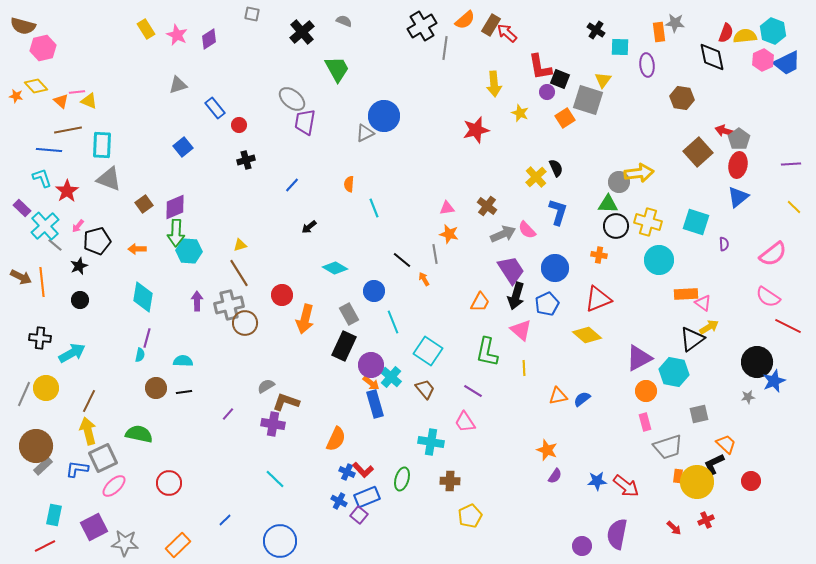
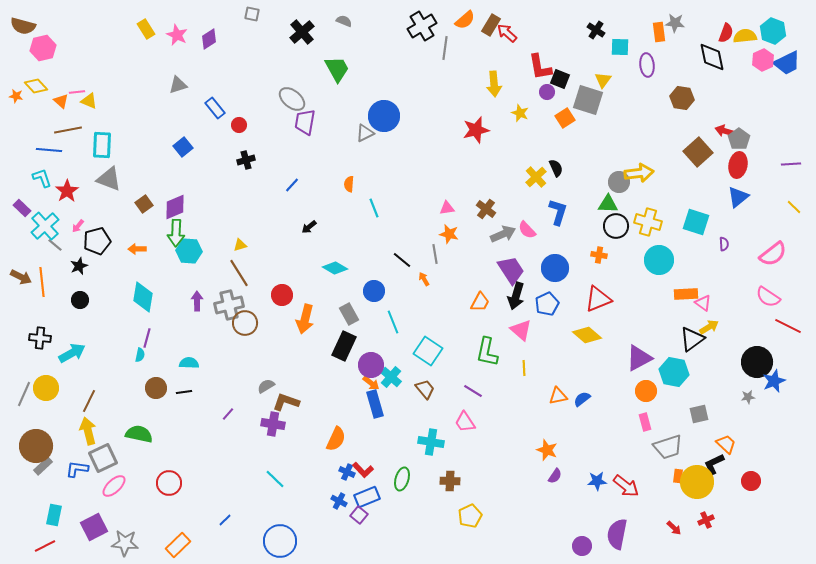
brown cross at (487, 206): moved 1 px left, 3 px down
cyan semicircle at (183, 361): moved 6 px right, 2 px down
